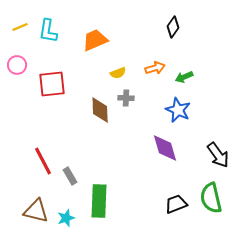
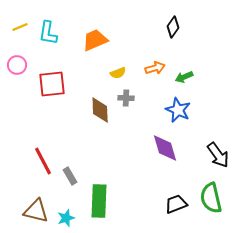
cyan L-shape: moved 2 px down
